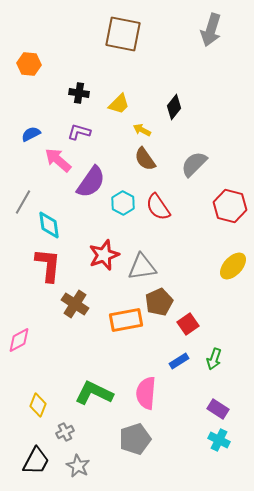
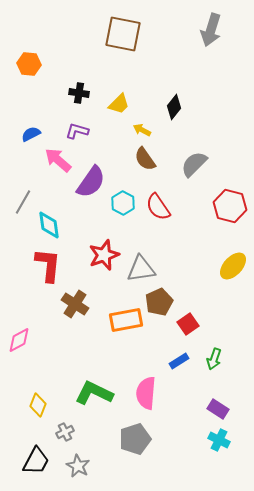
purple L-shape: moved 2 px left, 1 px up
gray triangle: moved 1 px left, 2 px down
